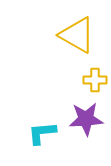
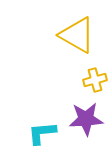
yellow cross: rotated 15 degrees counterclockwise
